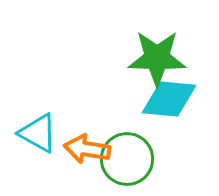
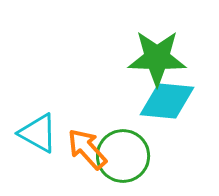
cyan diamond: moved 2 px left, 2 px down
orange arrow: rotated 39 degrees clockwise
green circle: moved 4 px left, 3 px up
